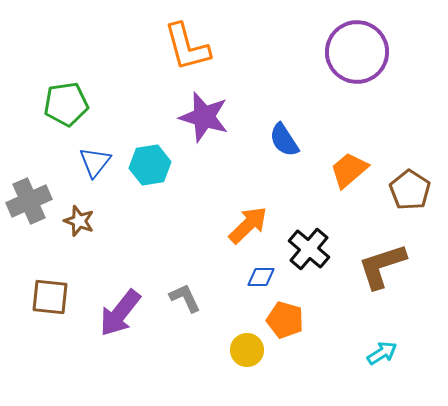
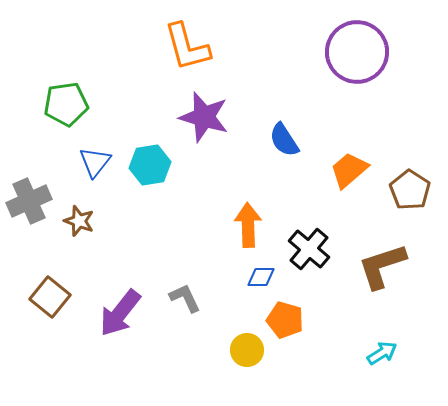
orange arrow: rotated 48 degrees counterclockwise
brown square: rotated 33 degrees clockwise
